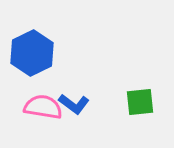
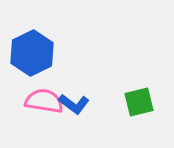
green square: moved 1 px left; rotated 8 degrees counterclockwise
pink semicircle: moved 1 px right, 6 px up
